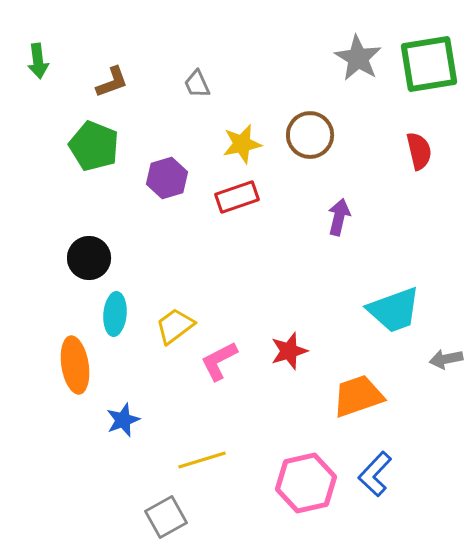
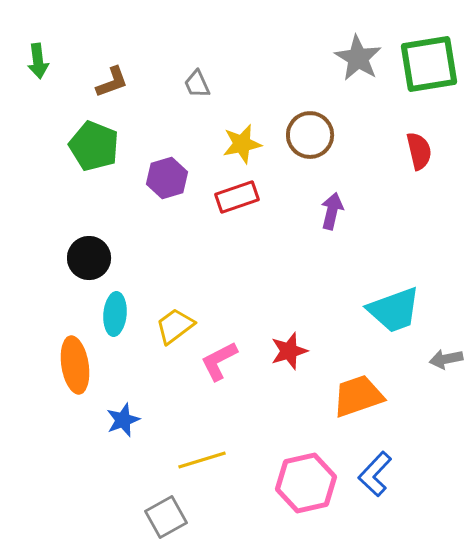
purple arrow: moved 7 px left, 6 px up
